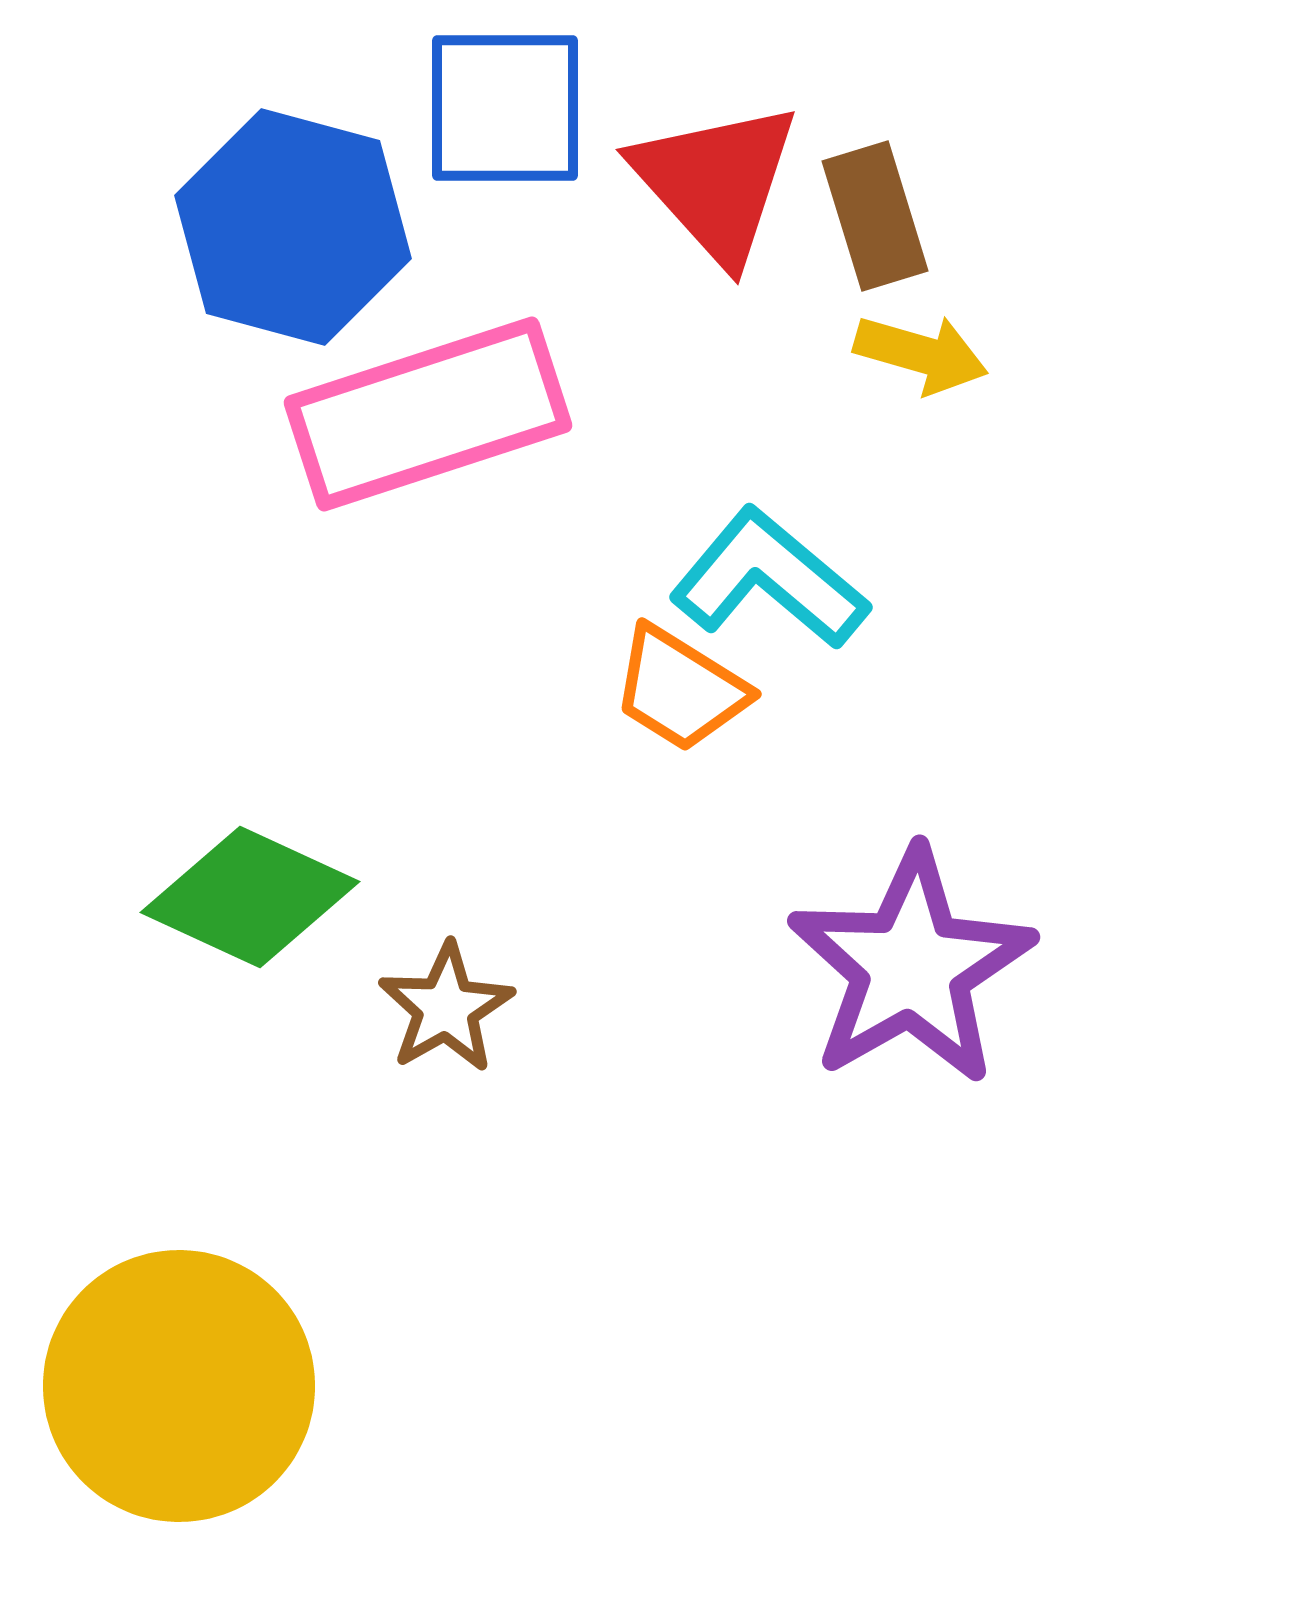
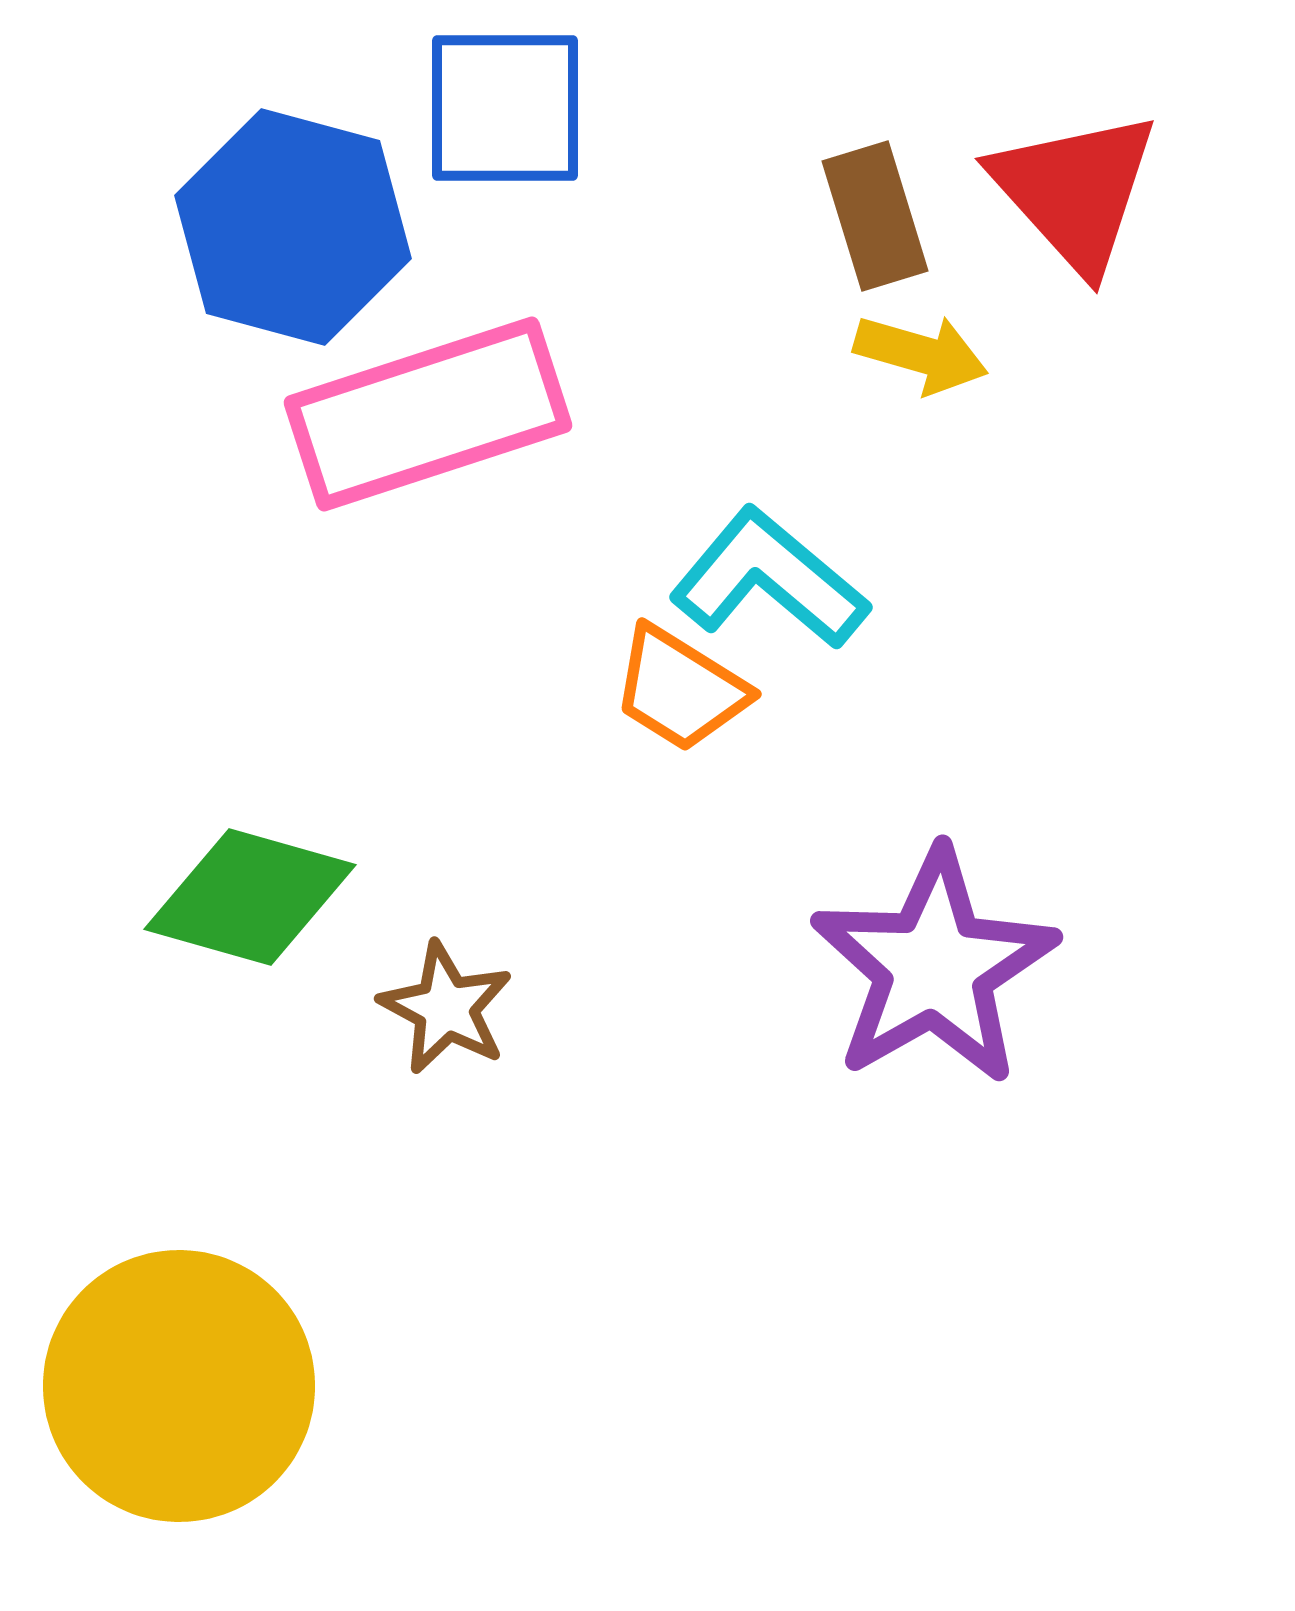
red triangle: moved 359 px right, 9 px down
green diamond: rotated 9 degrees counterclockwise
purple star: moved 23 px right
brown star: rotated 14 degrees counterclockwise
